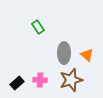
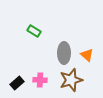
green rectangle: moved 4 px left, 4 px down; rotated 24 degrees counterclockwise
